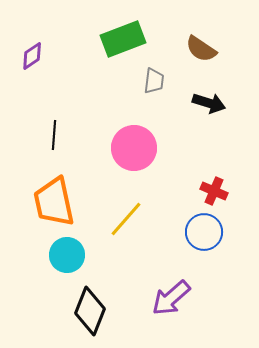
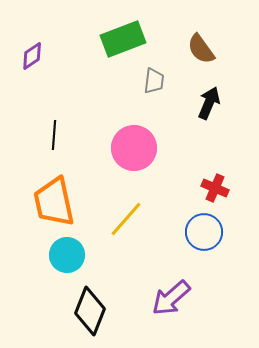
brown semicircle: rotated 20 degrees clockwise
black arrow: rotated 84 degrees counterclockwise
red cross: moved 1 px right, 3 px up
